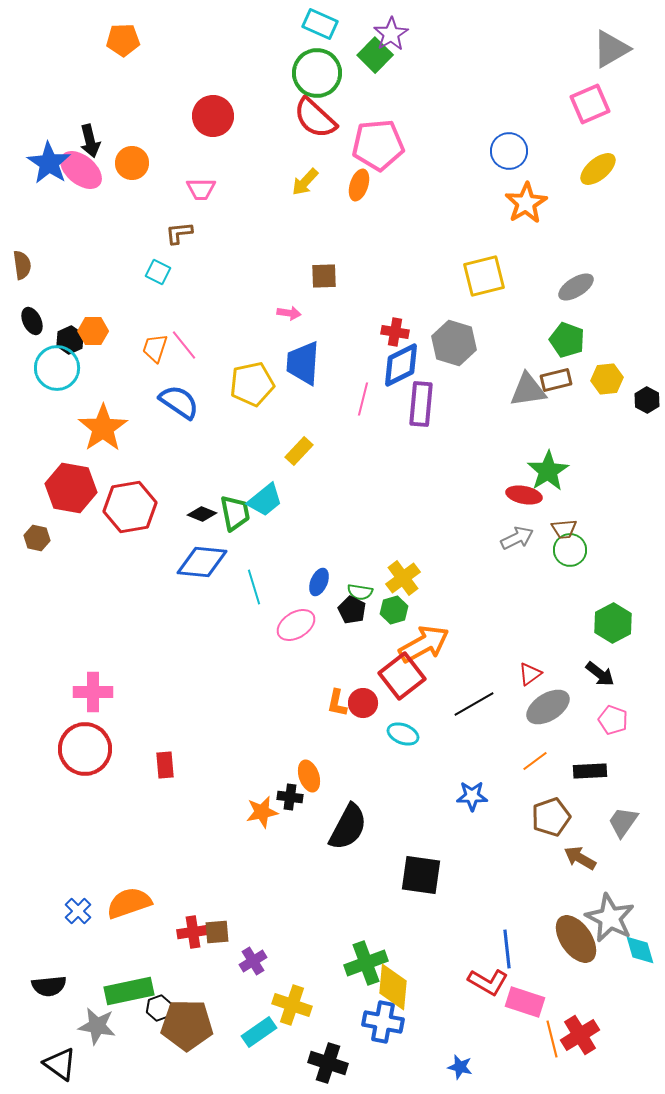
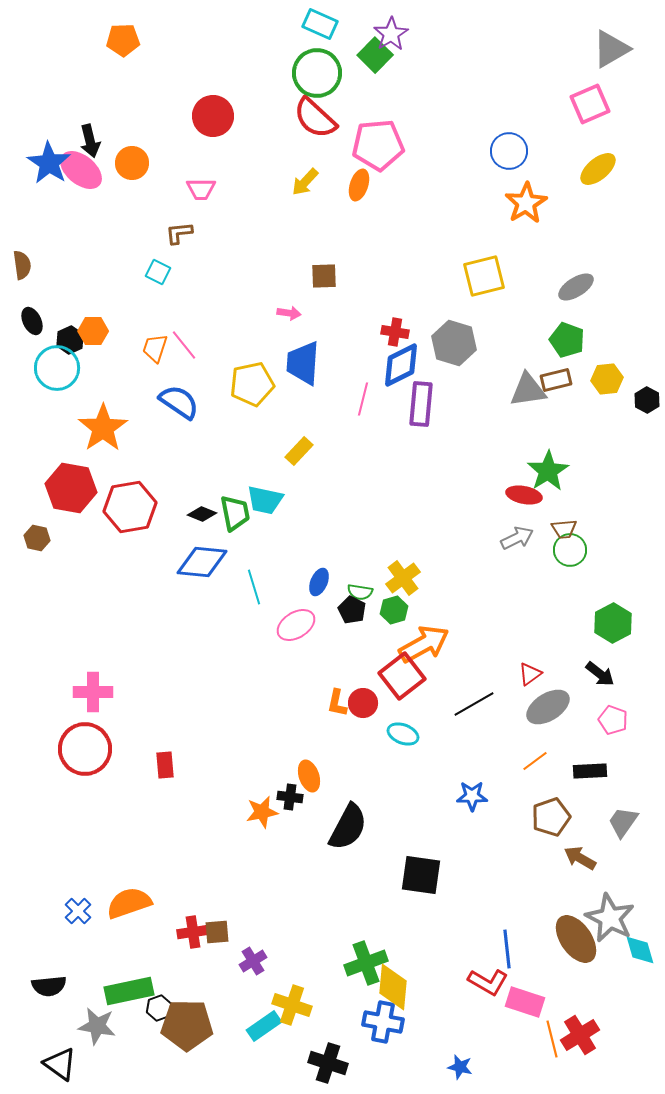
cyan trapezoid at (265, 500): rotated 51 degrees clockwise
cyan rectangle at (259, 1032): moved 5 px right, 6 px up
